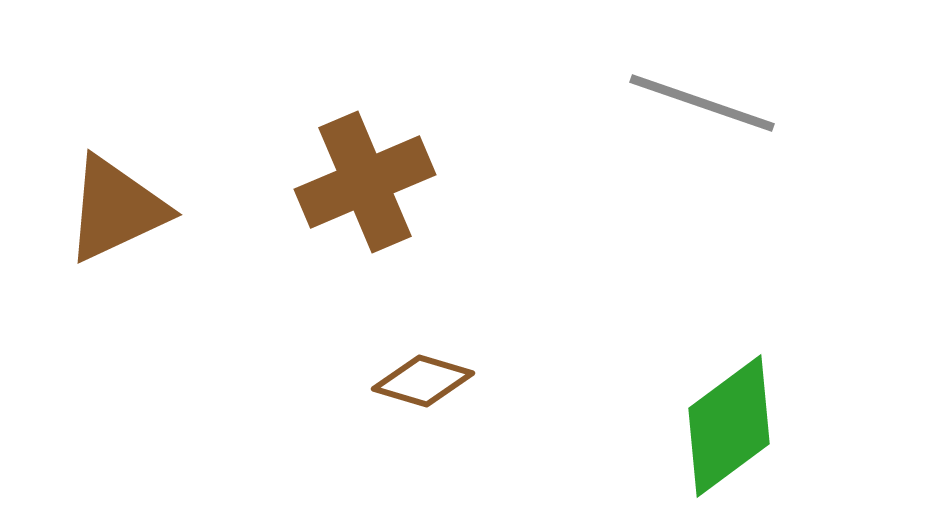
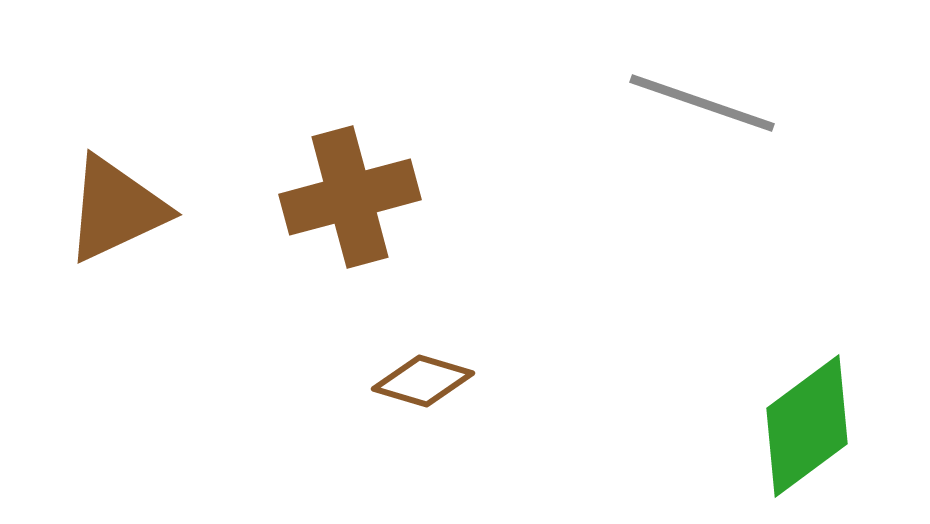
brown cross: moved 15 px left, 15 px down; rotated 8 degrees clockwise
green diamond: moved 78 px right
